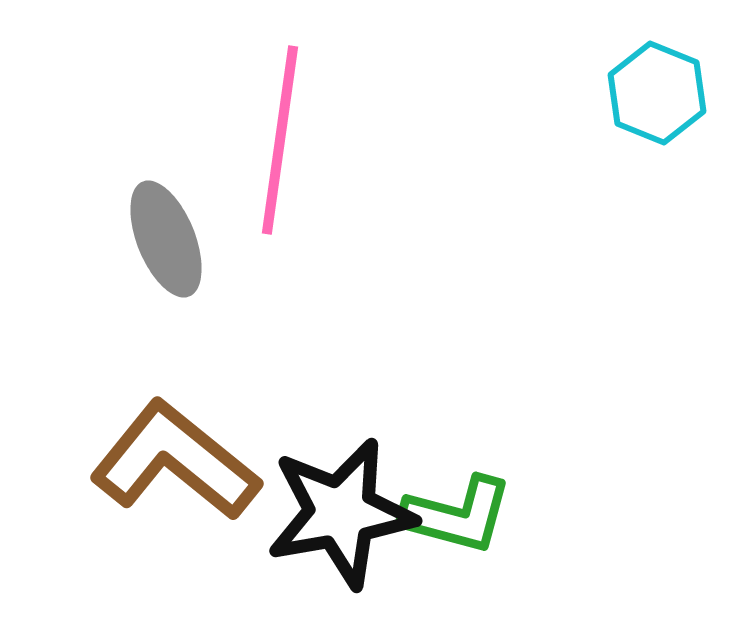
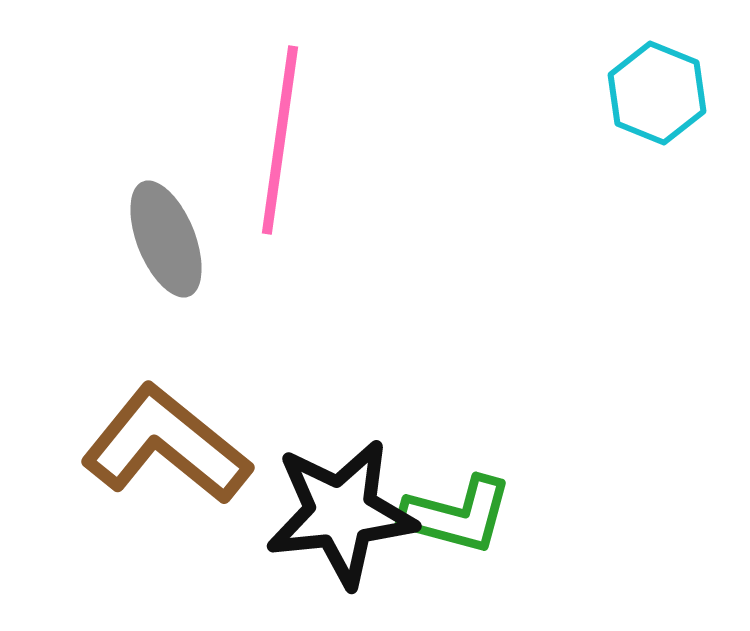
brown L-shape: moved 9 px left, 16 px up
black star: rotated 4 degrees clockwise
